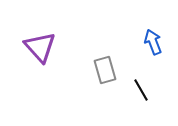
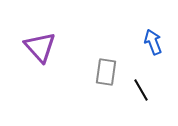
gray rectangle: moved 1 px right, 2 px down; rotated 24 degrees clockwise
